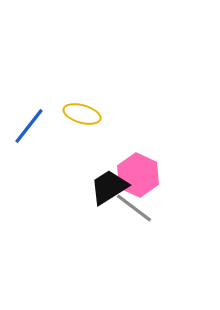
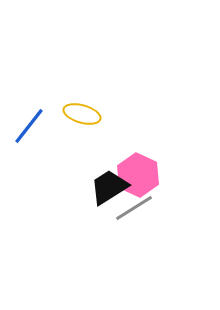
gray line: rotated 69 degrees counterclockwise
